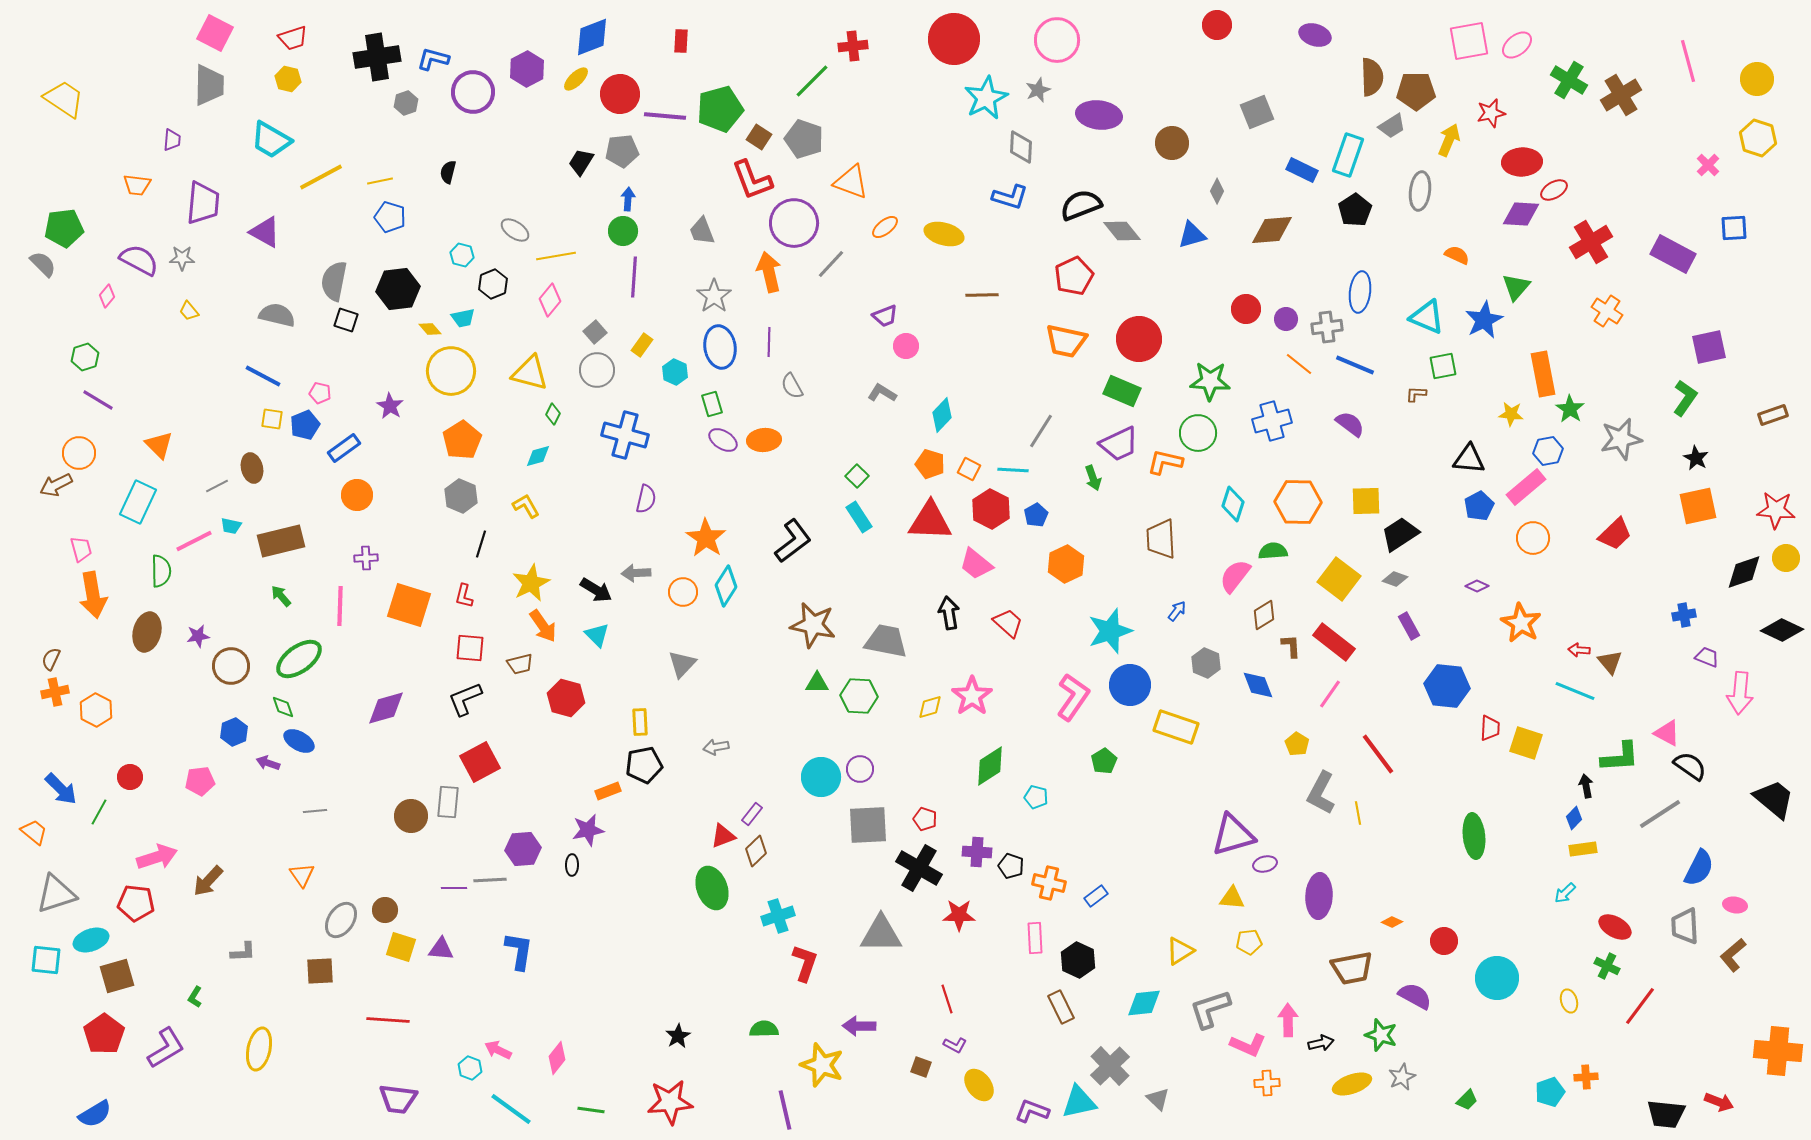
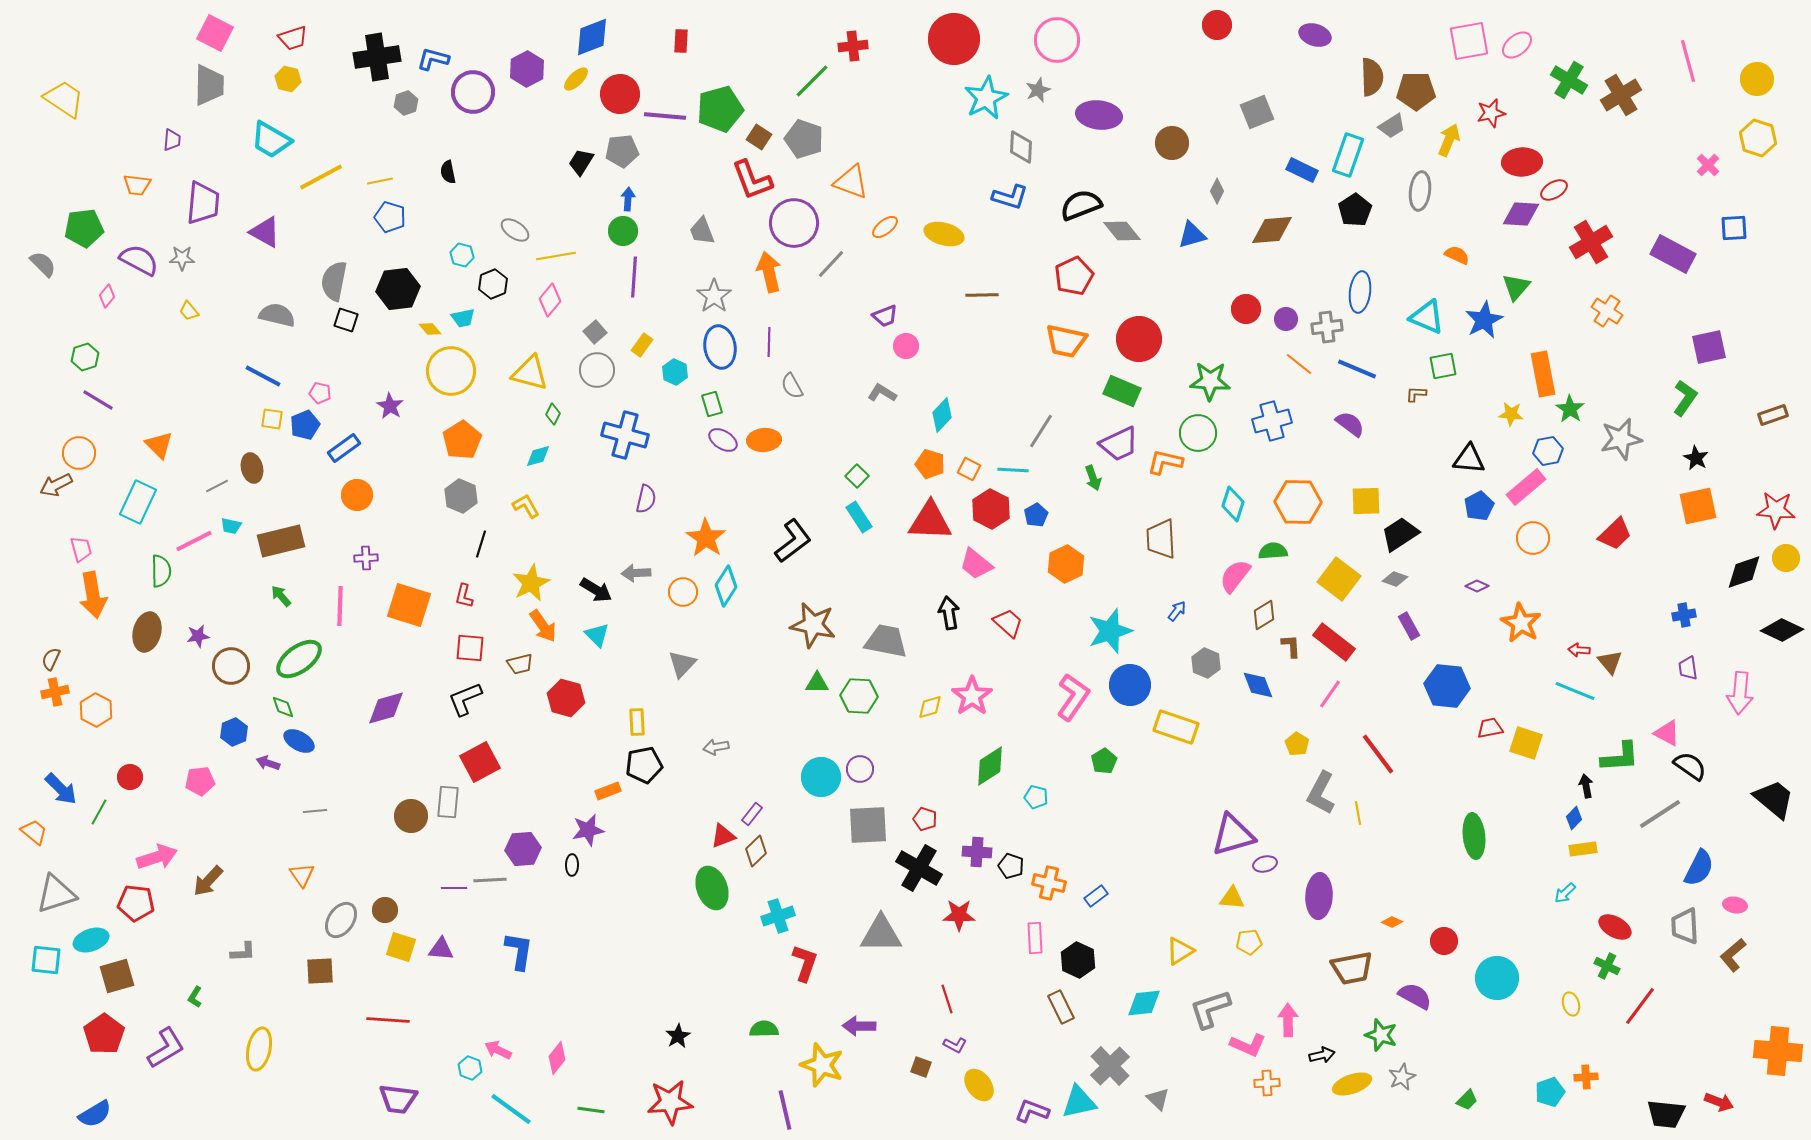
black semicircle at (448, 172): rotated 25 degrees counterclockwise
green pentagon at (64, 228): moved 20 px right
blue line at (1355, 365): moved 2 px right, 4 px down
purple trapezoid at (1707, 657): moved 19 px left, 11 px down; rotated 120 degrees counterclockwise
yellow rectangle at (640, 722): moved 3 px left
red trapezoid at (1490, 728): rotated 104 degrees counterclockwise
yellow ellipse at (1569, 1001): moved 2 px right, 3 px down
black arrow at (1321, 1043): moved 1 px right, 12 px down
